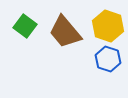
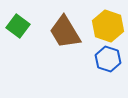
green square: moved 7 px left
brown trapezoid: rotated 9 degrees clockwise
